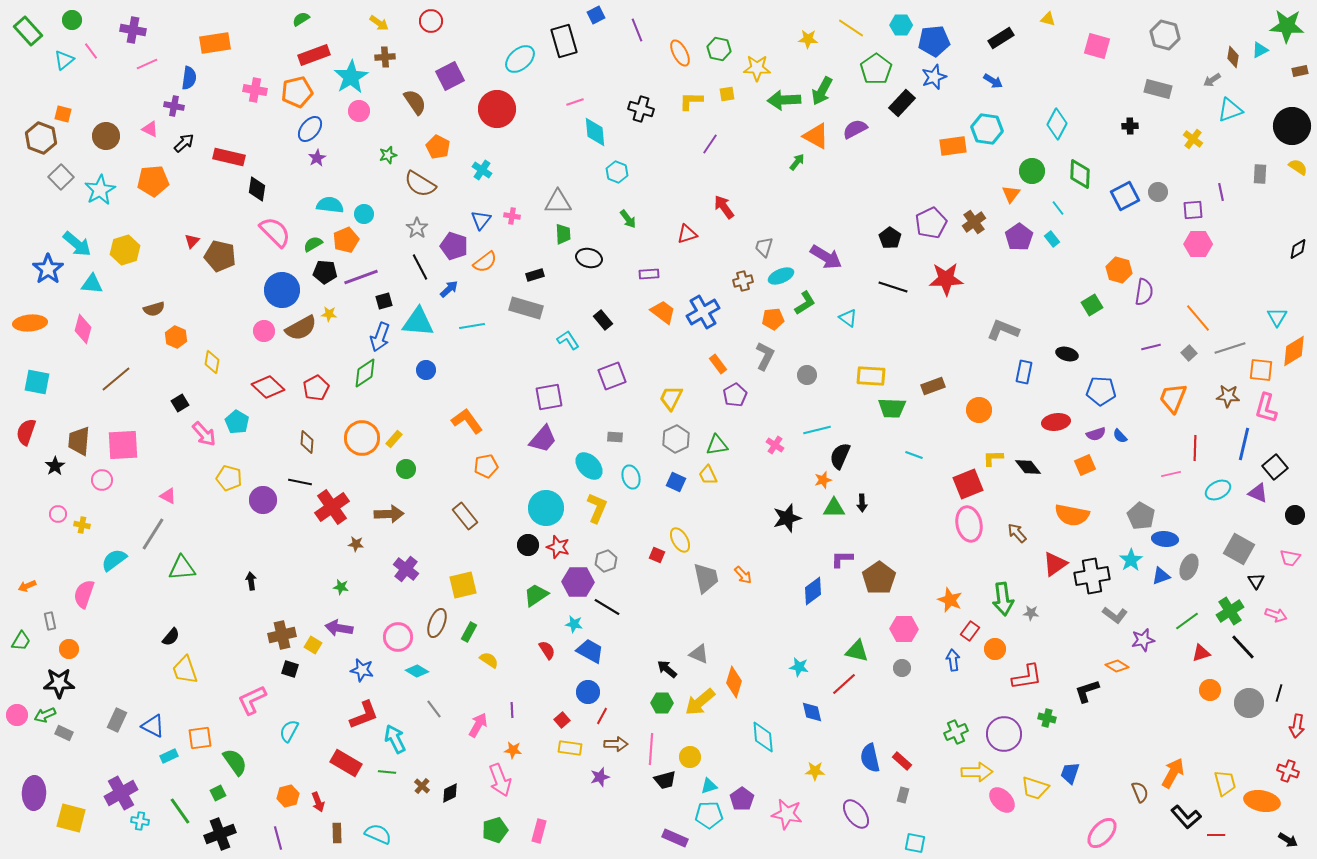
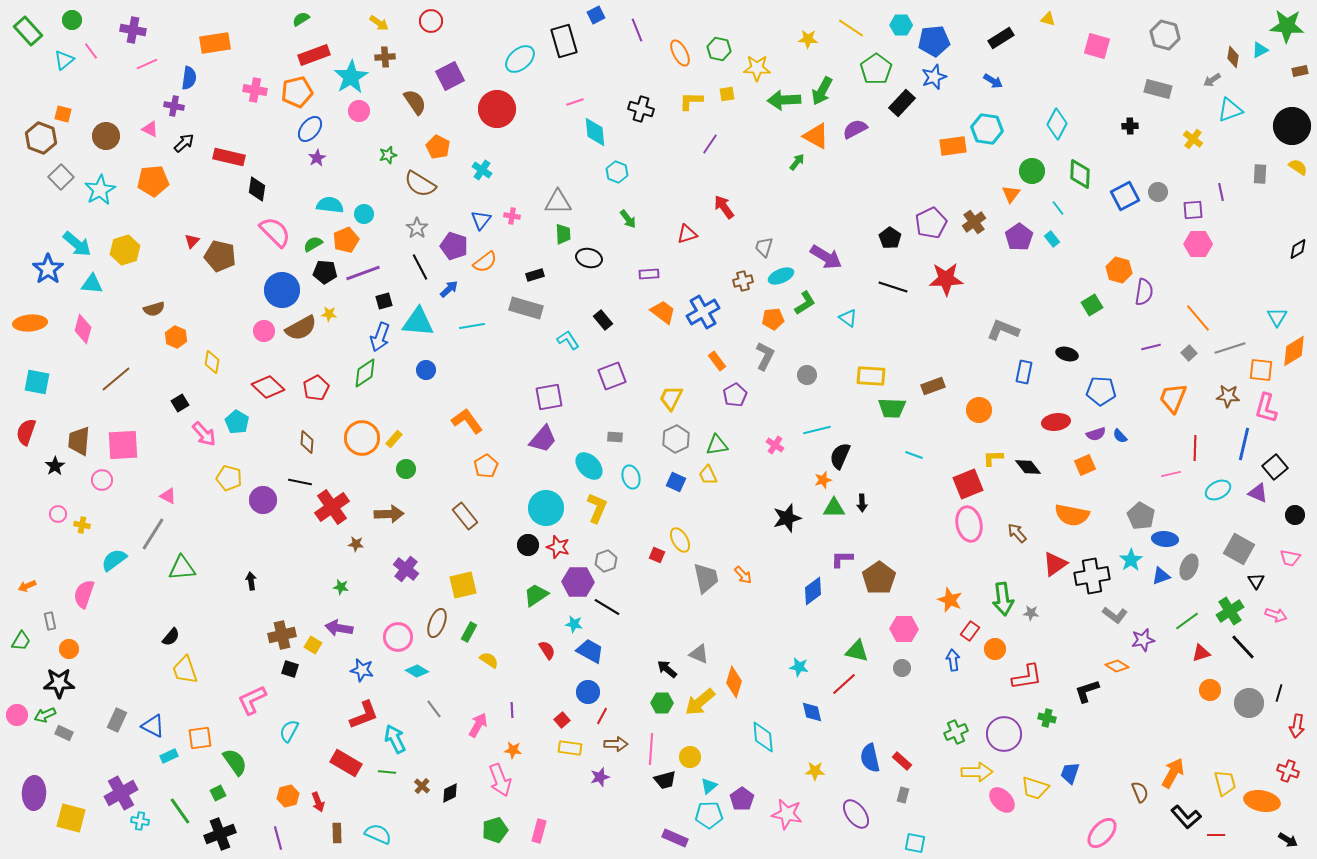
purple line at (361, 277): moved 2 px right, 4 px up
orange rectangle at (718, 364): moved 1 px left, 3 px up
orange pentagon at (486, 466): rotated 20 degrees counterclockwise
cyan triangle at (709, 786): rotated 24 degrees counterclockwise
